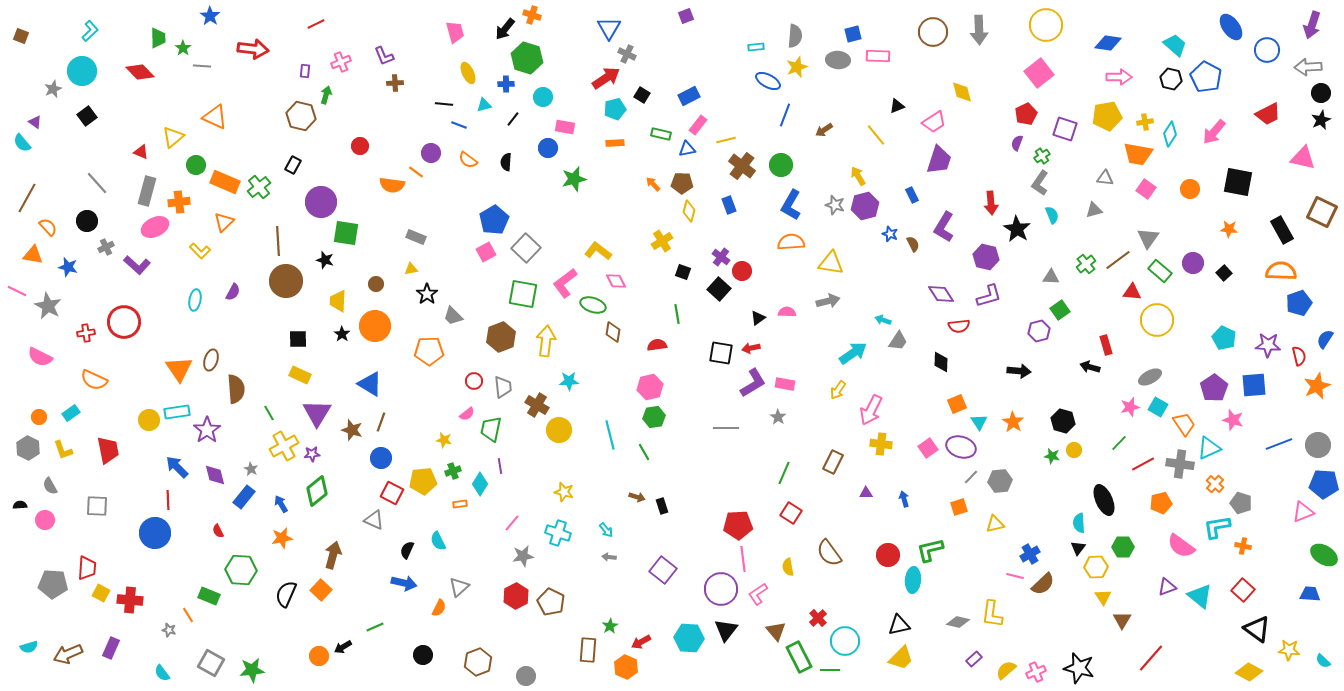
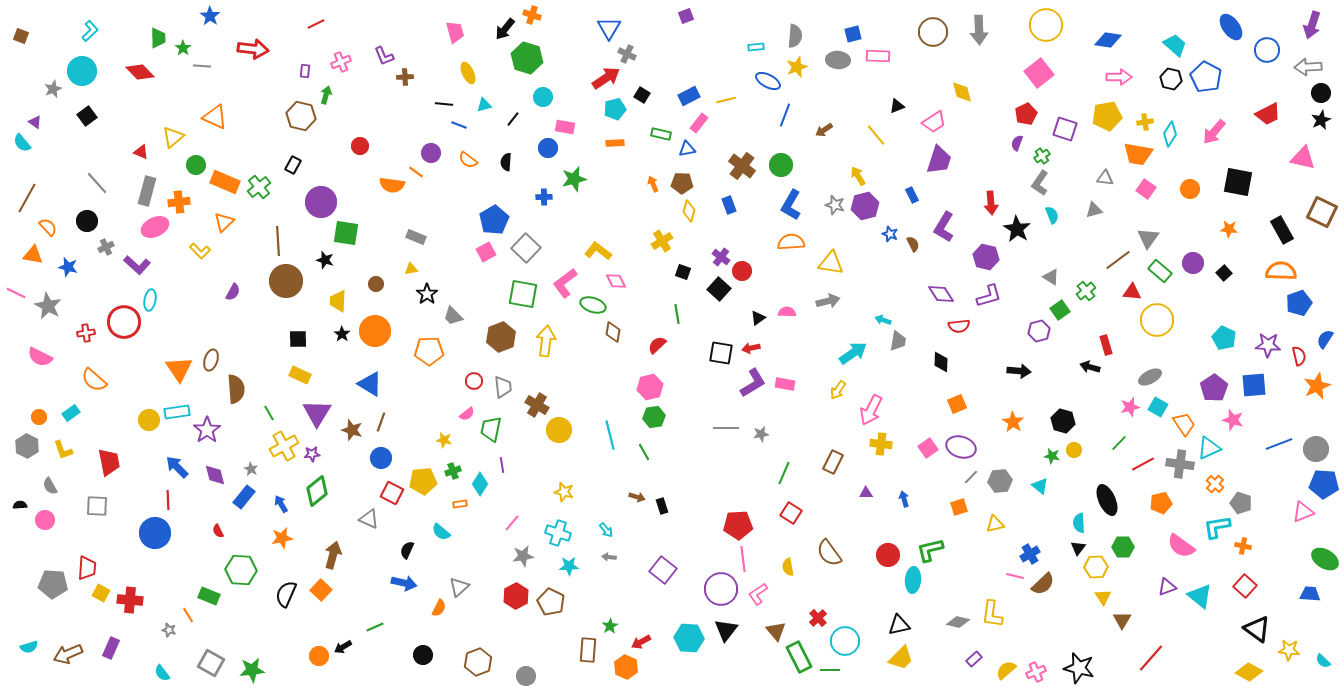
blue diamond at (1108, 43): moved 3 px up
brown cross at (395, 83): moved 10 px right, 6 px up
blue cross at (506, 84): moved 38 px right, 113 px down
pink rectangle at (698, 125): moved 1 px right, 2 px up
yellow line at (726, 140): moved 40 px up
orange arrow at (653, 184): rotated 21 degrees clockwise
green cross at (1086, 264): moved 27 px down
gray triangle at (1051, 277): rotated 30 degrees clockwise
pink line at (17, 291): moved 1 px left, 2 px down
cyan ellipse at (195, 300): moved 45 px left
orange circle at (375, 326): moved 5 px down
gray trapezoid at (898, 341): rotated 25 degrees counterclockwise
red semicircle at (657, 345): rotated 36 degrees counterclockwise
orange semicircle at (94, 380): rotated 16 degrees clockwise
cyan star at (569, 381): moved 185 px down
gray star at (778, 417): moved 17 px left, 17 px down; rotated 28 degrees clockwise
cyan triangle at (979, 422): moved 61 px right, 64 px down; rotated 18 degrees counterclockwise
gray circle at (1318, 445): moved 2 px left, 4 px down
gray hexagon at (28, 448): moved 1 px left, 2 px up
red trapezoid at (108, 450): moved 1 px right, 12 px down
purple line at (500, 466): moved 2 px right, 1 px up
black ellipse at (1104, 500): moved 3 px right
gray triangle at (374, 520): moved 5 px left, 1 px up
cyan semicircle at (438, 541): moved 3 px right, 9 px up; rotated 24 degrees counterclockwise
green ellipse at (1324, 555): moved 1 px right, 4 px down
red square at (1243, 590): moved 2 px right, 4 px up
